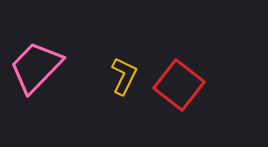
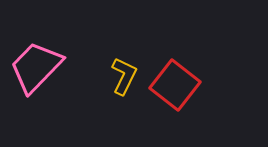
red square: moved 4 px left
